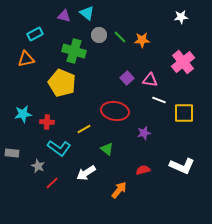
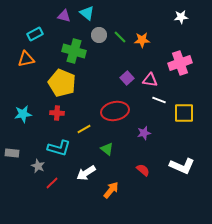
pink cross: moved 3 px left, 1 px down; rotated 20 degrees clockwise
red ellipse: rotated 20 degrees counterclockwise
red cross: moved 10 px right, 9 px up
cyan L-shape: rotated 20 degrees counterclockwise
red semicircle: rotated 56 degrees clockwise
orange arrow: moved 8 px left
